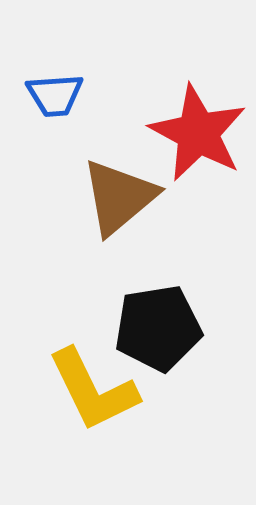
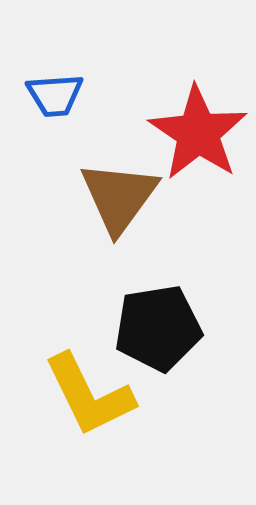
red star: rotated 6 degrees clockwise
brown triangle: rotated 14 degrees counterclockwise
yellow L-shape: moved 4 px left, 5 px down
